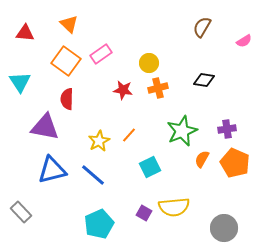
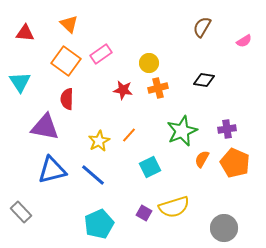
yellow semicircle: rotated 12 degrees counterclockwise
